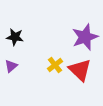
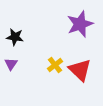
purple star: moved 5 px left, 13 px up
purple triangle: moved 2 px up; rotated 16 degrees counterclockwise
